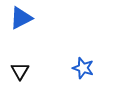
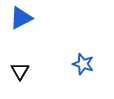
blue star: moved 4 px up
